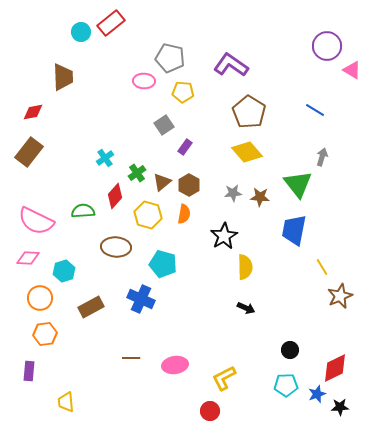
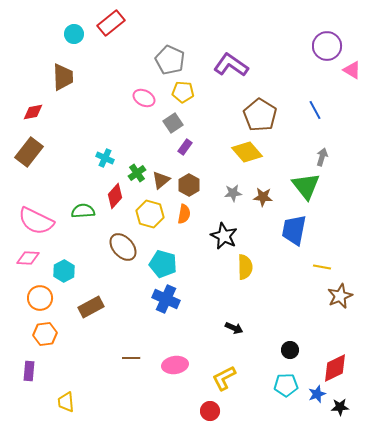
cyan circle at (81, 32): moved 7 px left, 2 px down
gray pentagon at (170, 58): moved 2 px down; rotated 12 degrees clockwise
pink ellipse at (144, 81): moved 17 px down; rotated 25 degrees clockwise
blue line at (315, 110): rotated 30 degrees clockwise
brown pentagon at (249, 112): moved 11 px right, 3 px down
gray square at (164, 125): moved 9 px right, 2 px up
cyan cross at (105, 158): rotated 30 degrees counterclockwise
brown triangle at (162, 182): moved 1 px left, 2 px up
green triangle at (298, 184): moved 8 px right, 2 px down
brown star at (260, 197): moved 3 px right
yellow hexagon at (148, 215): moved 2 px right, 1 px up
black star at (224, 236): rotated 16 degrees counterclockwise
brown ellipse at (116, 247): moved 7 px right; rotated 44 degrees clockwise
yellow line at (322, 267): rotated 48 degrees counterclockwise
cyan hexagon at (64, 271): rotated 10 degrees counterclockwise
blue cross at (141, 299): moved 25 px right
black arrow at (246, 308): moved 12 px left, 20 px down
